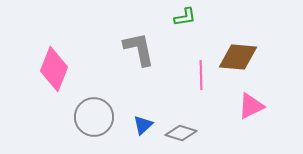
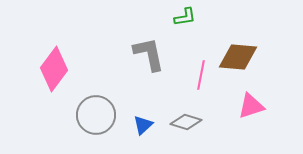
gray L-shape: moved 10 px right, 5 px down
pink diamond: rotated 15 degrees clockwise
pink line: rotated 12 degrees clockwise
pink triangle: rotated 8 degrees clockwise
gray circle: moved 2 px right, 2 px up
gray diamond: moved 5 px right, 11 px up
